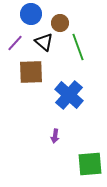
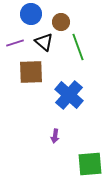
brown circle: moved 1 px right, 1 px up
purple line: rotated 30 degrees clockwise
